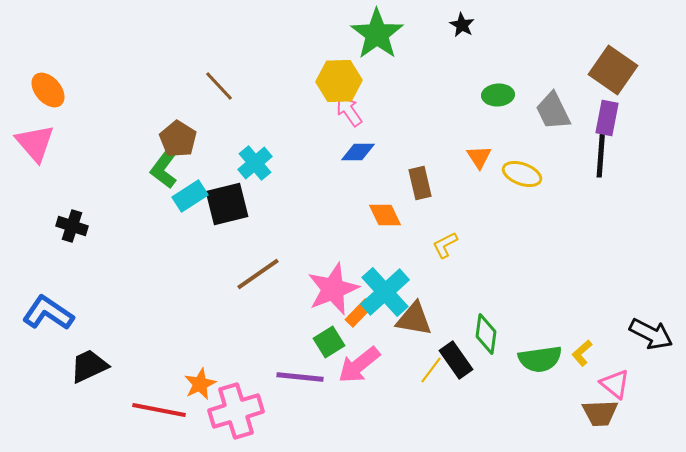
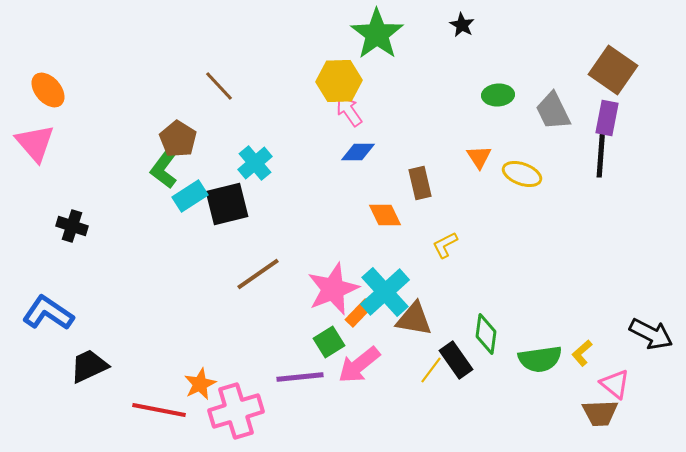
purple line at (300, 377): rotated 12 degrees counterclockwise
